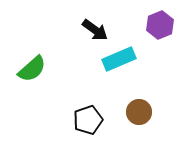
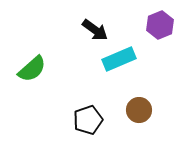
brown circle: moved 2 px up
